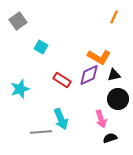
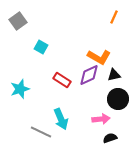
pink arrow: rotated 78 degrees counterclockwise
gray line: rotated 30 degrees clockwise
